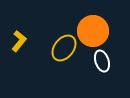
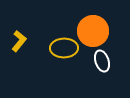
yellow ellipse: rotated 52 degrees clockwise
